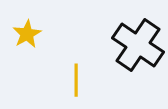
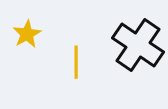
yellow line: moved 18 px up
